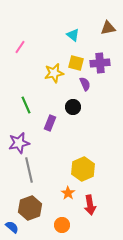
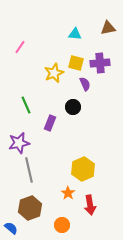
cyan triangle: moved 2 px right, 1 px up; rotated 32 degrees counterclockwise
yellow star: rotated 12 degrees counterclockwise
blue semicircle: moved 1 px left, 1 px down
